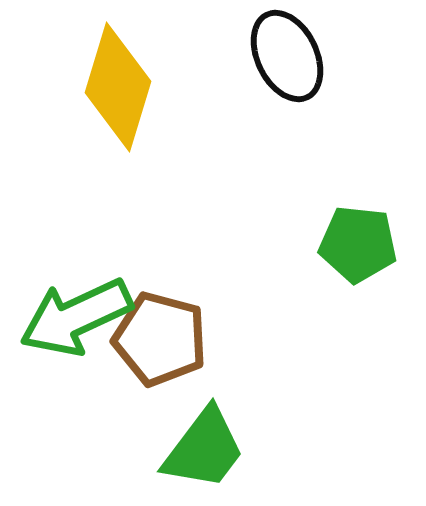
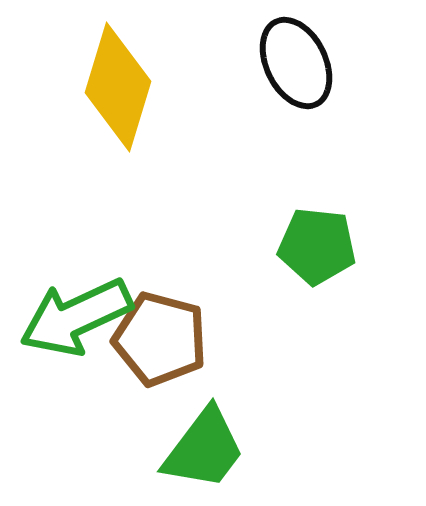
black ellipse: moved 9 px right, 7 px down
green pentagon: moved 41 px left, 2 px down
